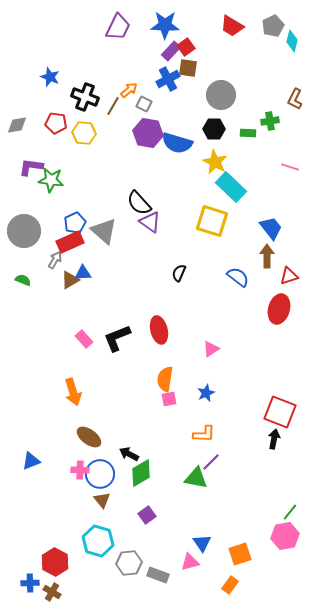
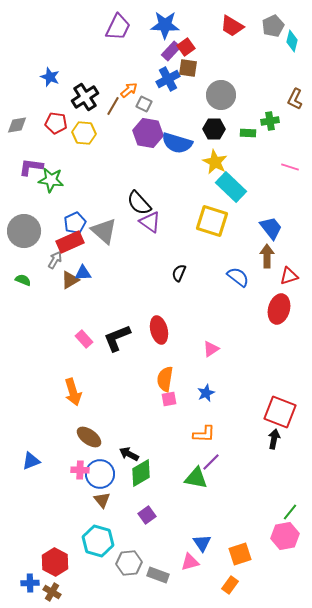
black cross at (85, 97): rotated 36 degrees clockwise
